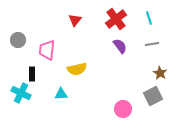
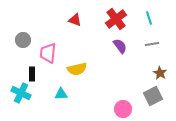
red triangle: rotated 48 degrees counterclockwise
gray circle: moved 5 px right
pink trapezoid: moved 1 px right, 3 px down
